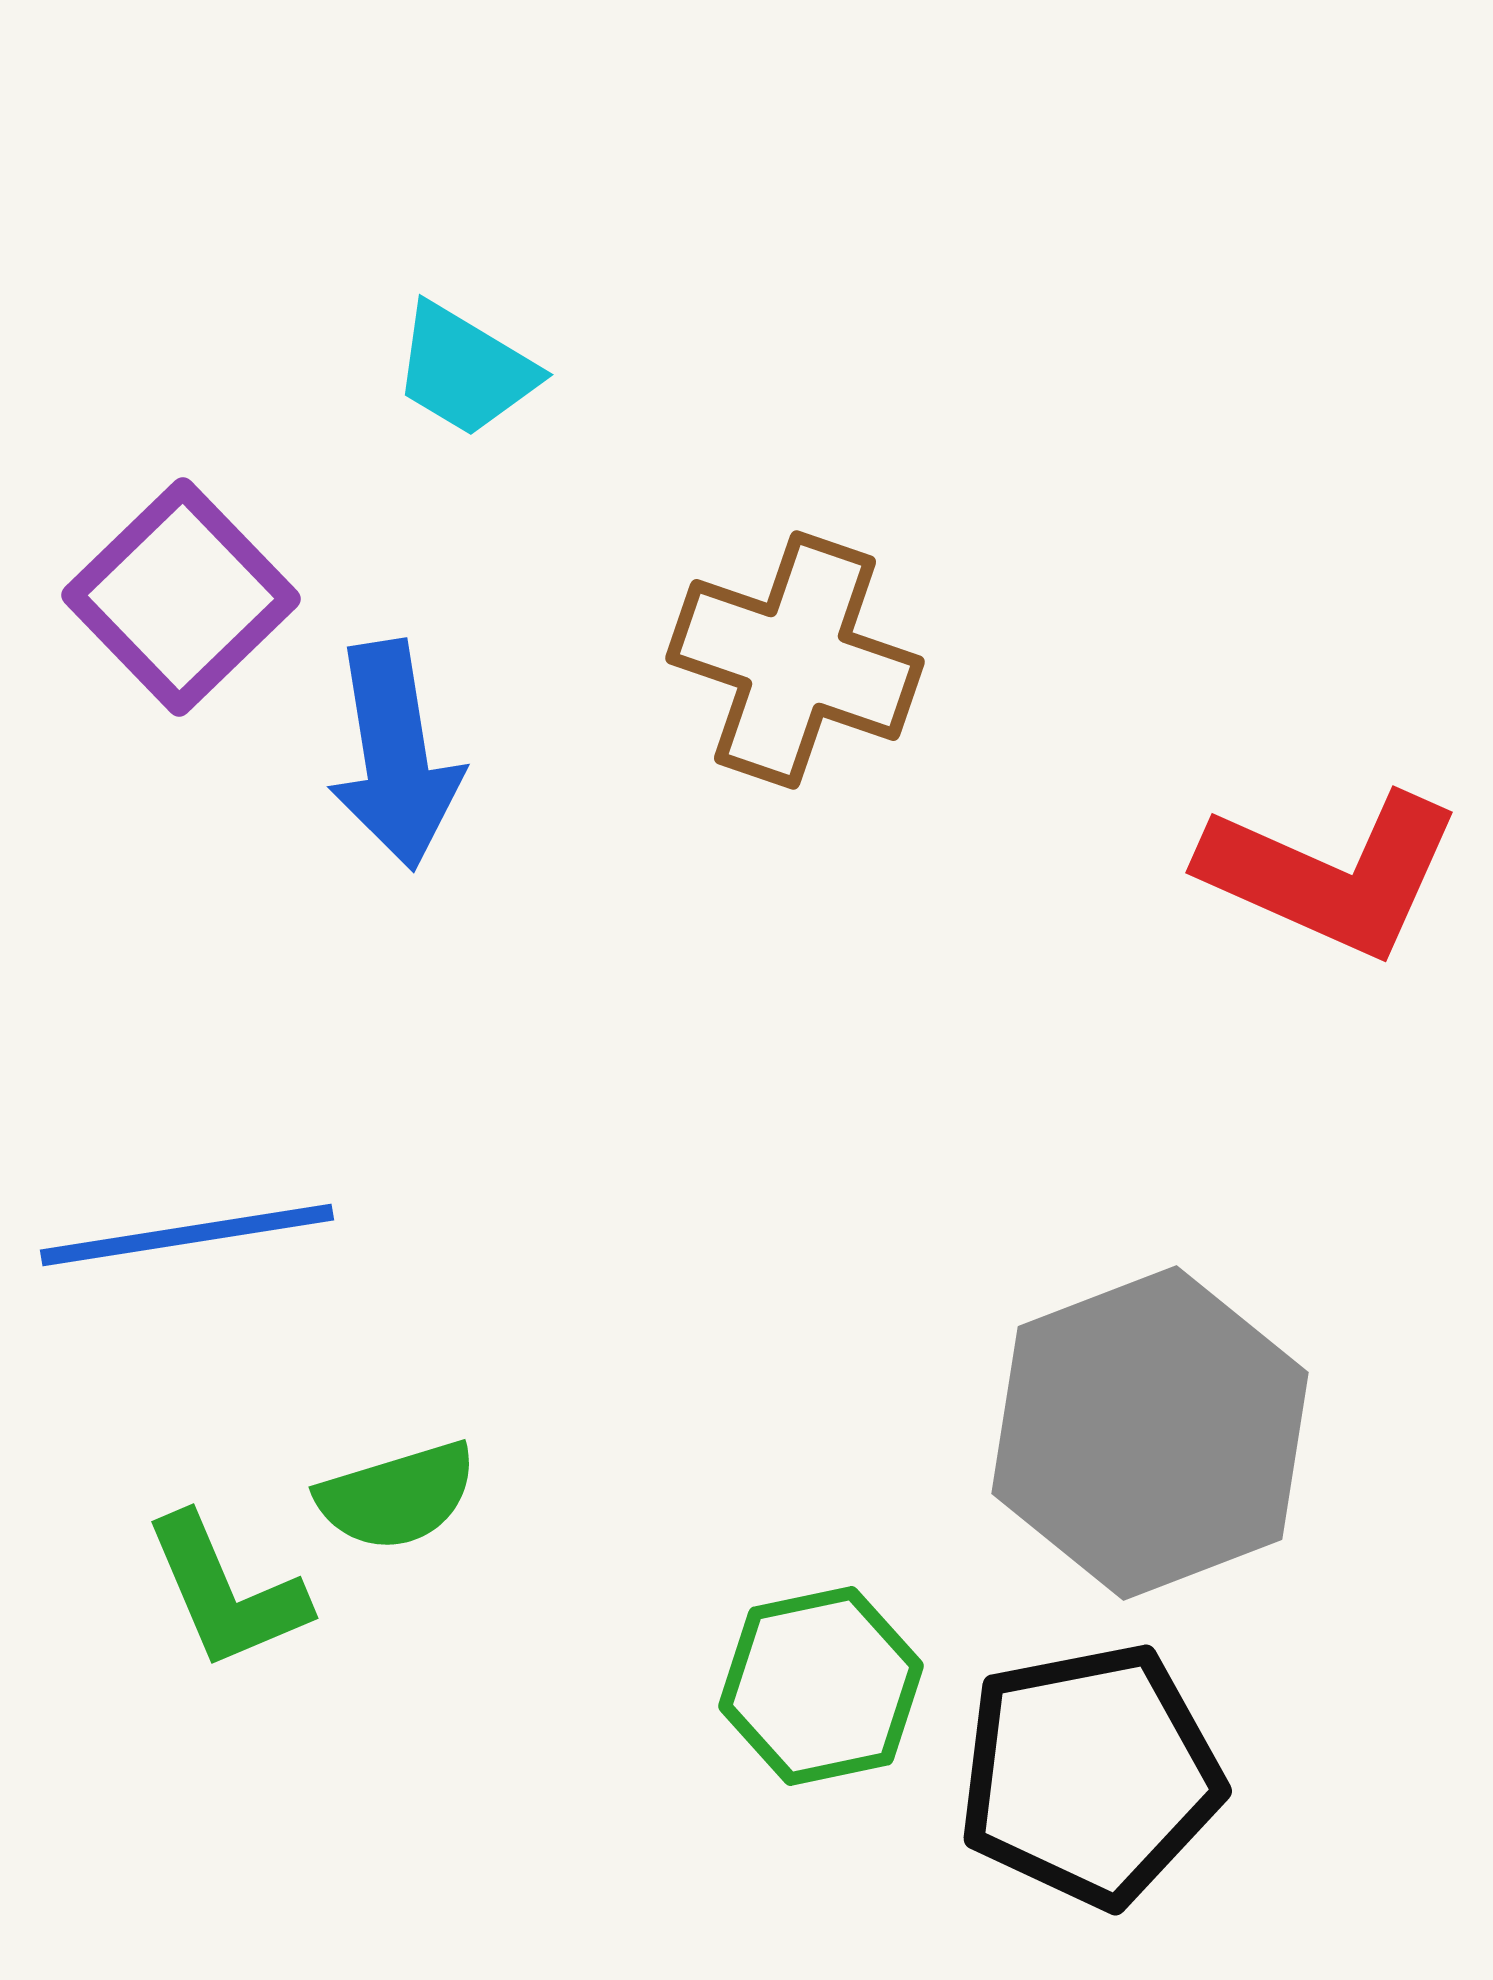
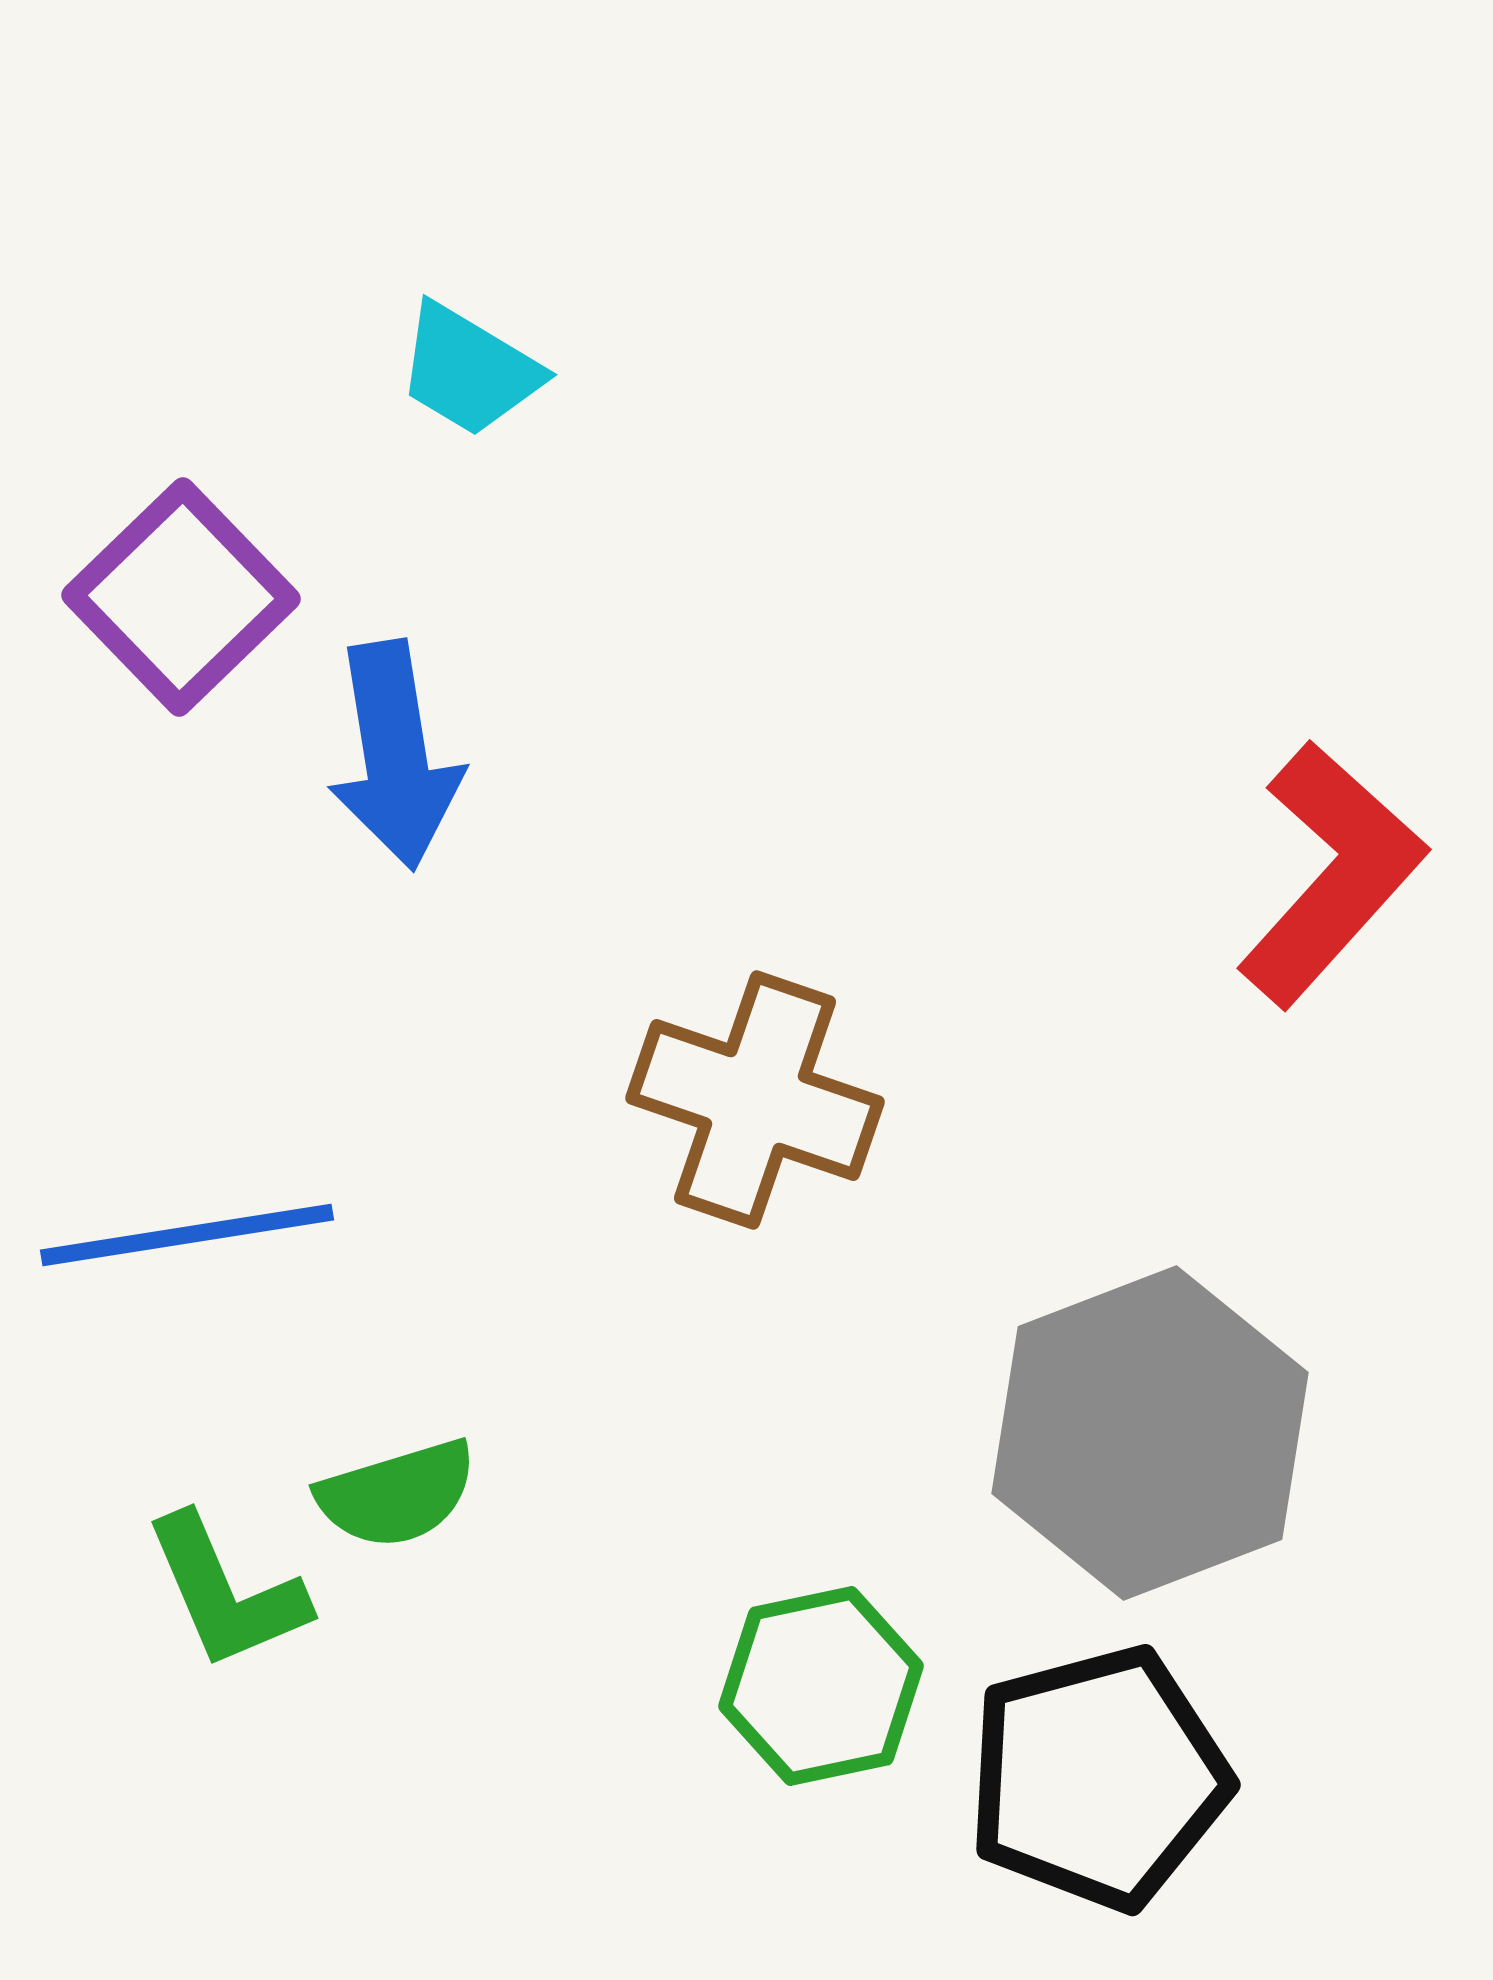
cyan trapezoid: moved 4 px right
brown cross: moved 40 px left, 440 px down
red L-shape: rotated 72 degrees counterclockwise
green semicircle: moved 2 px up
black pentagon: moved 8 px right, 3 px down; rotated 4 degrees counterclockwise
